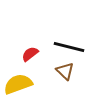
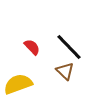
black line: rotated 32 degrees clockwise
red semicircle: moved 2 px right, 7 px up; rotated 84 degrees clockwise
